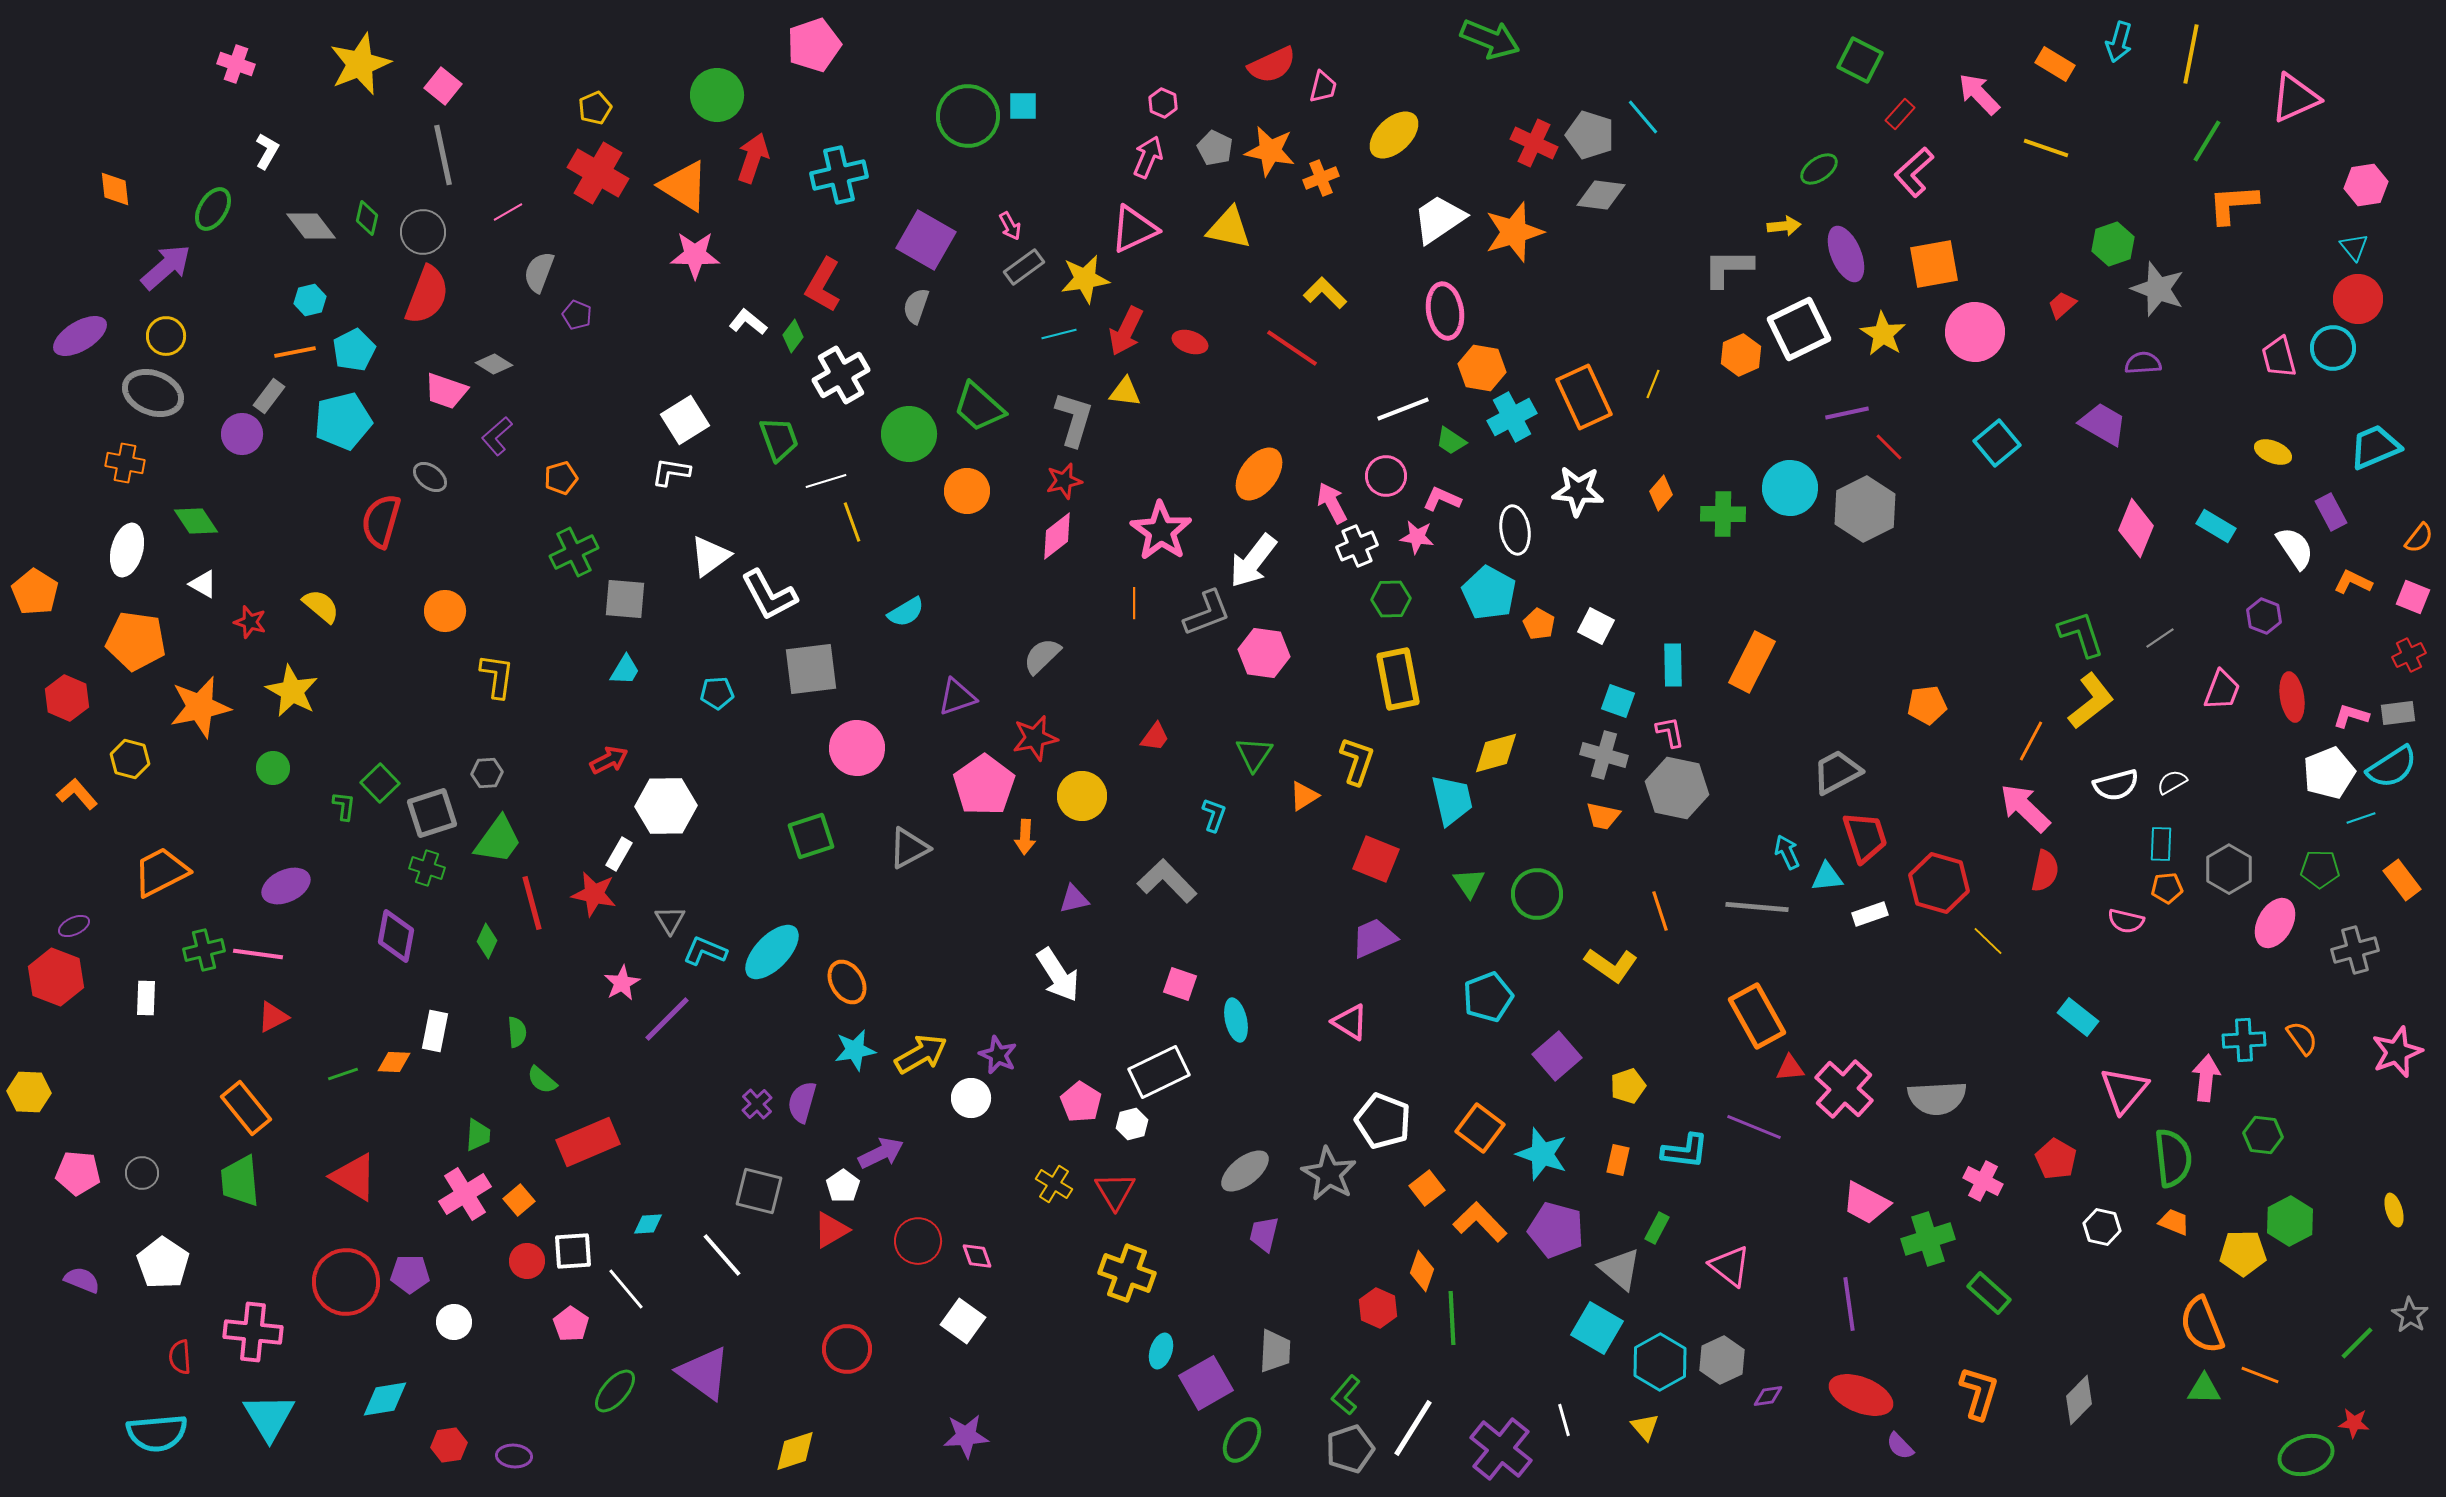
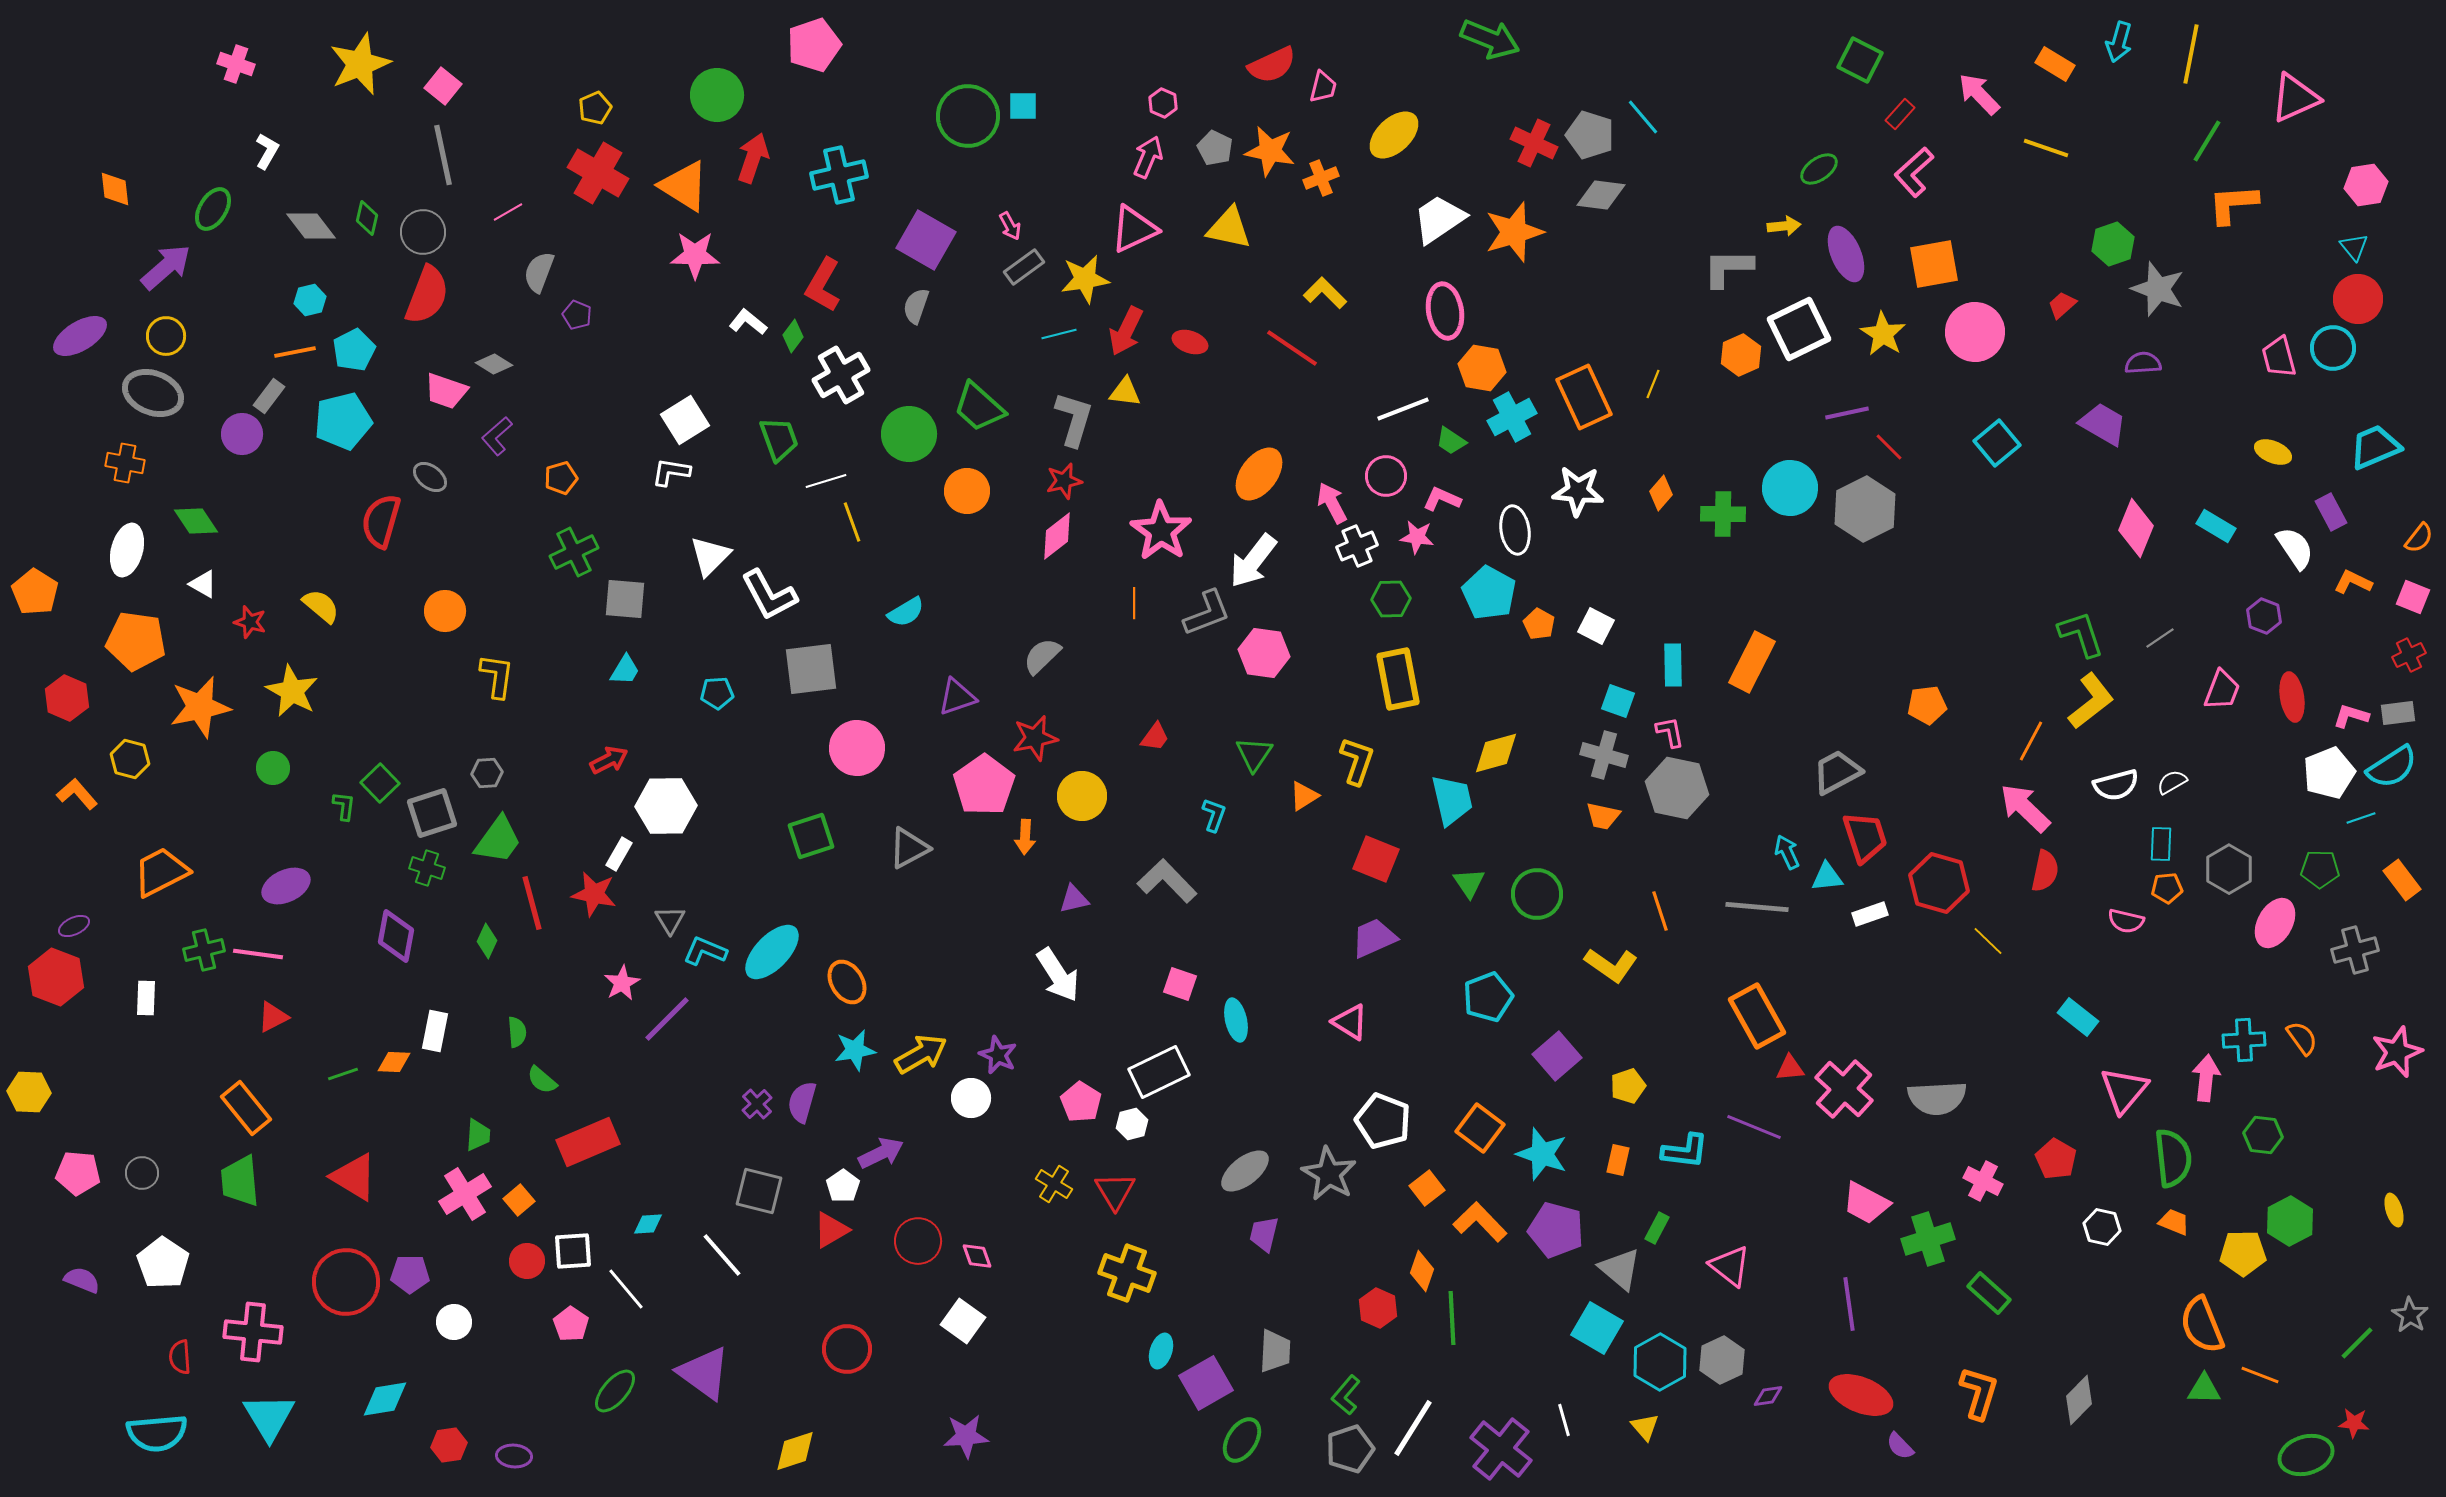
white triangle at (710, 556): rotated 9 degrees counterclockwise
